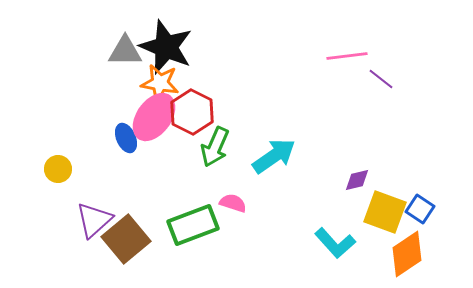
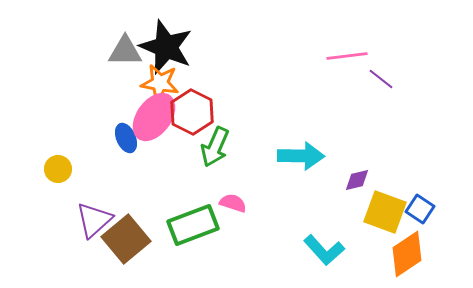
cyan arrow: moved 27 px right; rotated 36 degrees clockwise
cyan L-shape: moved 11 px left, 7 px down
